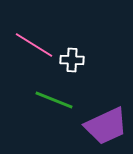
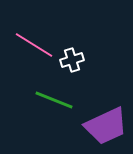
white cross: rotated 20 degrees counterclockwise
